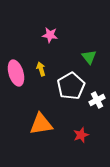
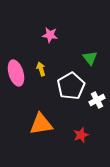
green triangle: moved 1 px right, 1 px down
